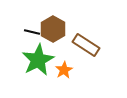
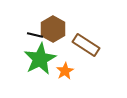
black line: moved 3 px right, 3 px down
green star: moved 2 px right, 1 px up
orange star: moved 1 px right, 1 px down
